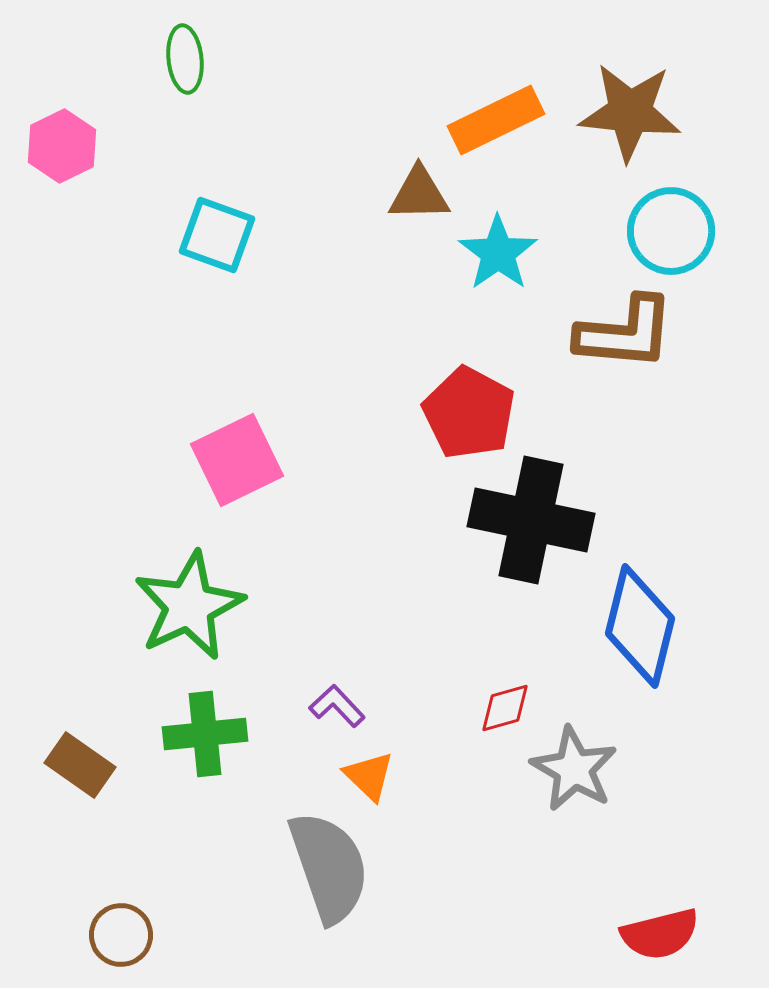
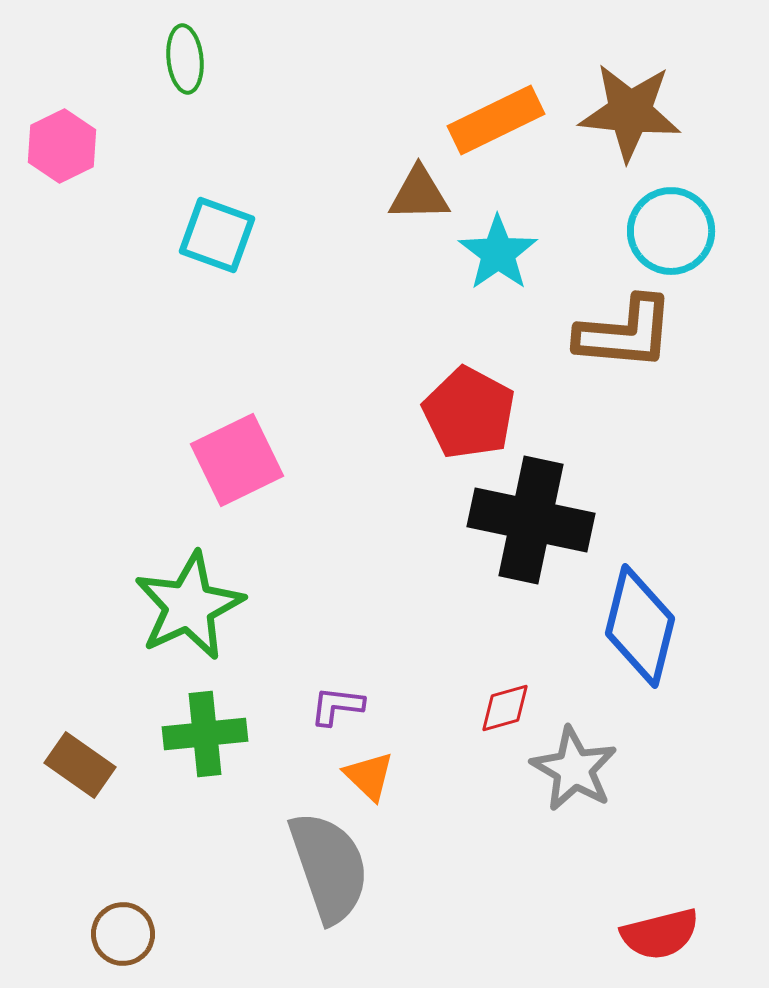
purple L-shape: rotated 40 degrees counterclockwise
brown circle: moved 2 px right, 1 px up
